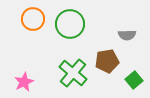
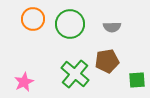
gray semicircle: moved 15 px left, 8 px up
green cross: moved 2 px right, 1 px down
green square: moved 3 px right; rotated 36 degrees clockwise
